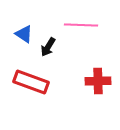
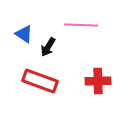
red rectangle: moved 9 px right, 1 px up
